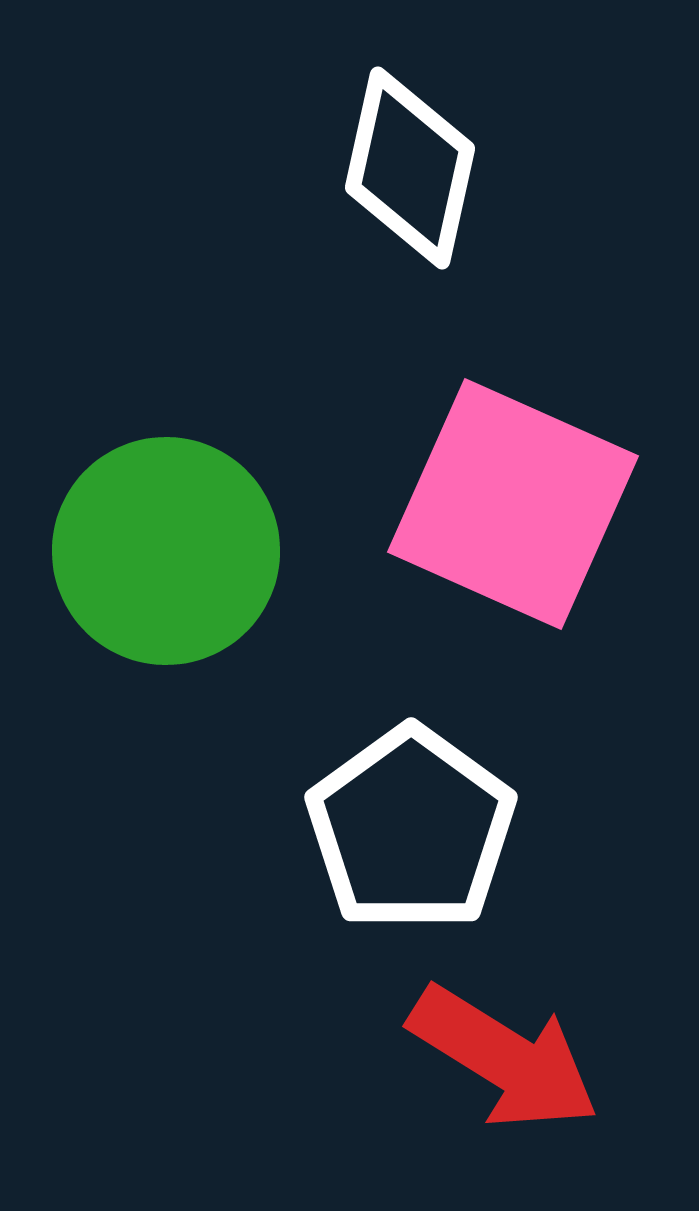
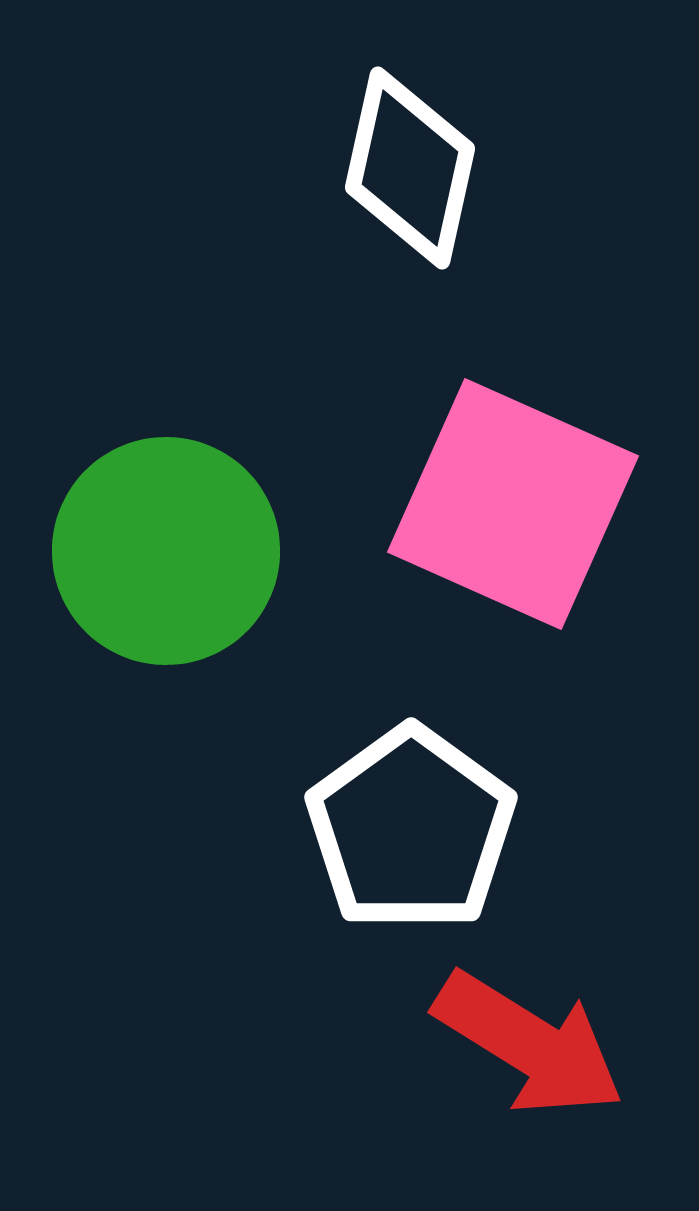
red arrow: moved 25 px right, 14 px up
